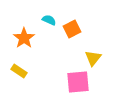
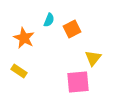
cyan semicircle: rotated 88 degrees clockwise
orange star: rotated 10 degrees counterclockwise
